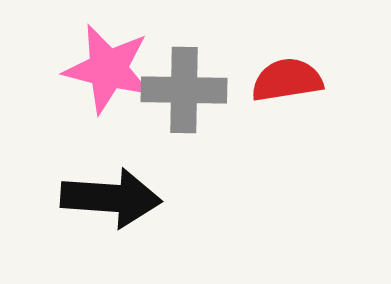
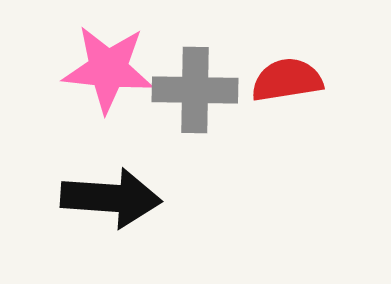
pink star: rotated 8 degrees counterclockwise
gray cross: moved 11 px right
